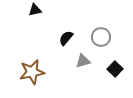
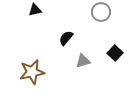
gray circle: moved 25 px up
black square: moved 16 px up
